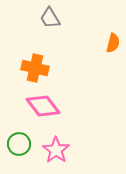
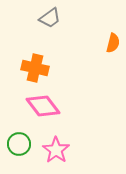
gray trapezoid: rotated 95 degrees counterclockwise
